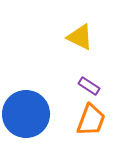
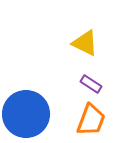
yellow triangle: moved 5 px right, 6 px down
purple rectangle: moved 2 px right, 2 px up
